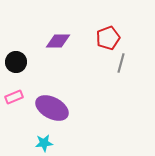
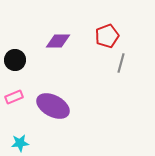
red pentagon: moved 1 px left, 2 px up
black circle: moved 1 px left, 2 px up
purple ellipse: moved 1 px right, 2 px up
cyan star: moved 24 px left
